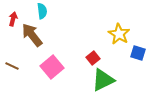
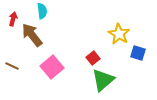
green triangle: rotated 15 degrees counterclockwise
